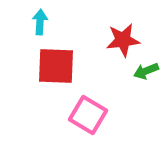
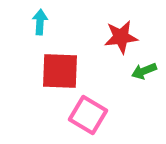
red star: moved 2 px left, 3 px up
red square: moved 4 px right, 5 px down
green arrow: moved 2 px left
